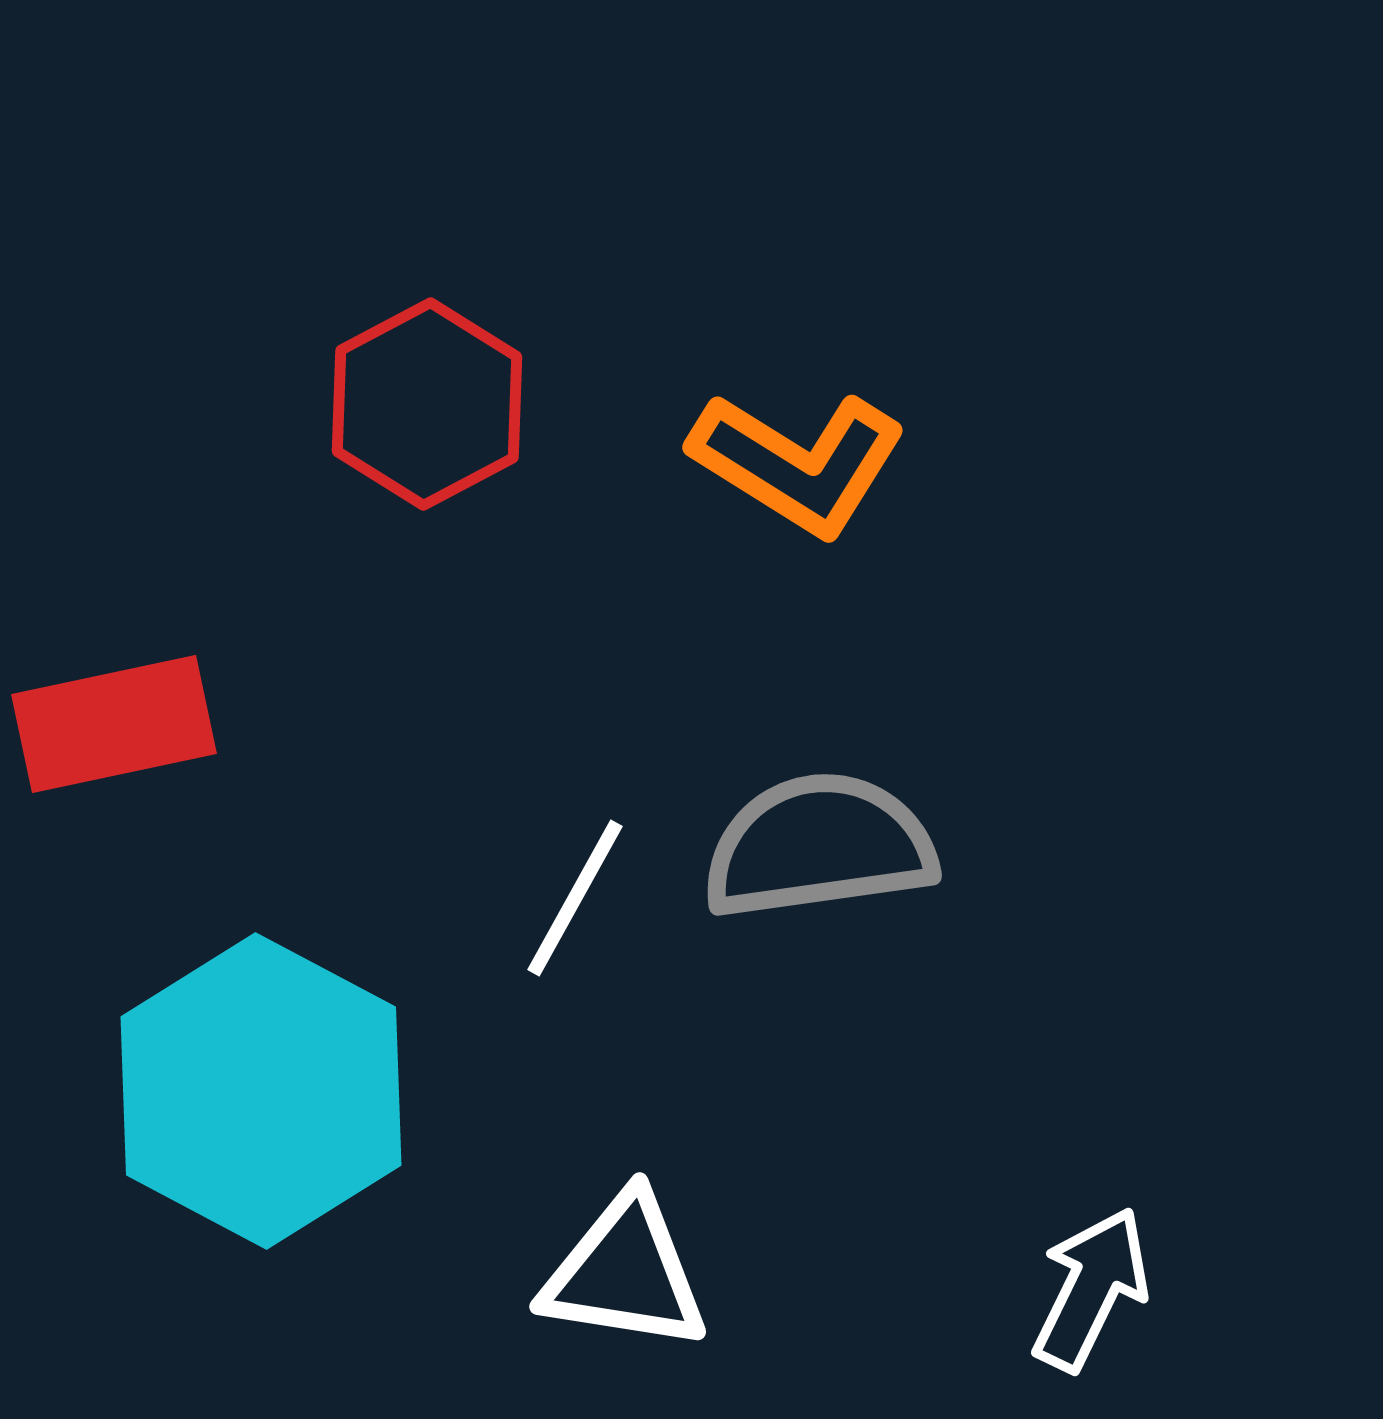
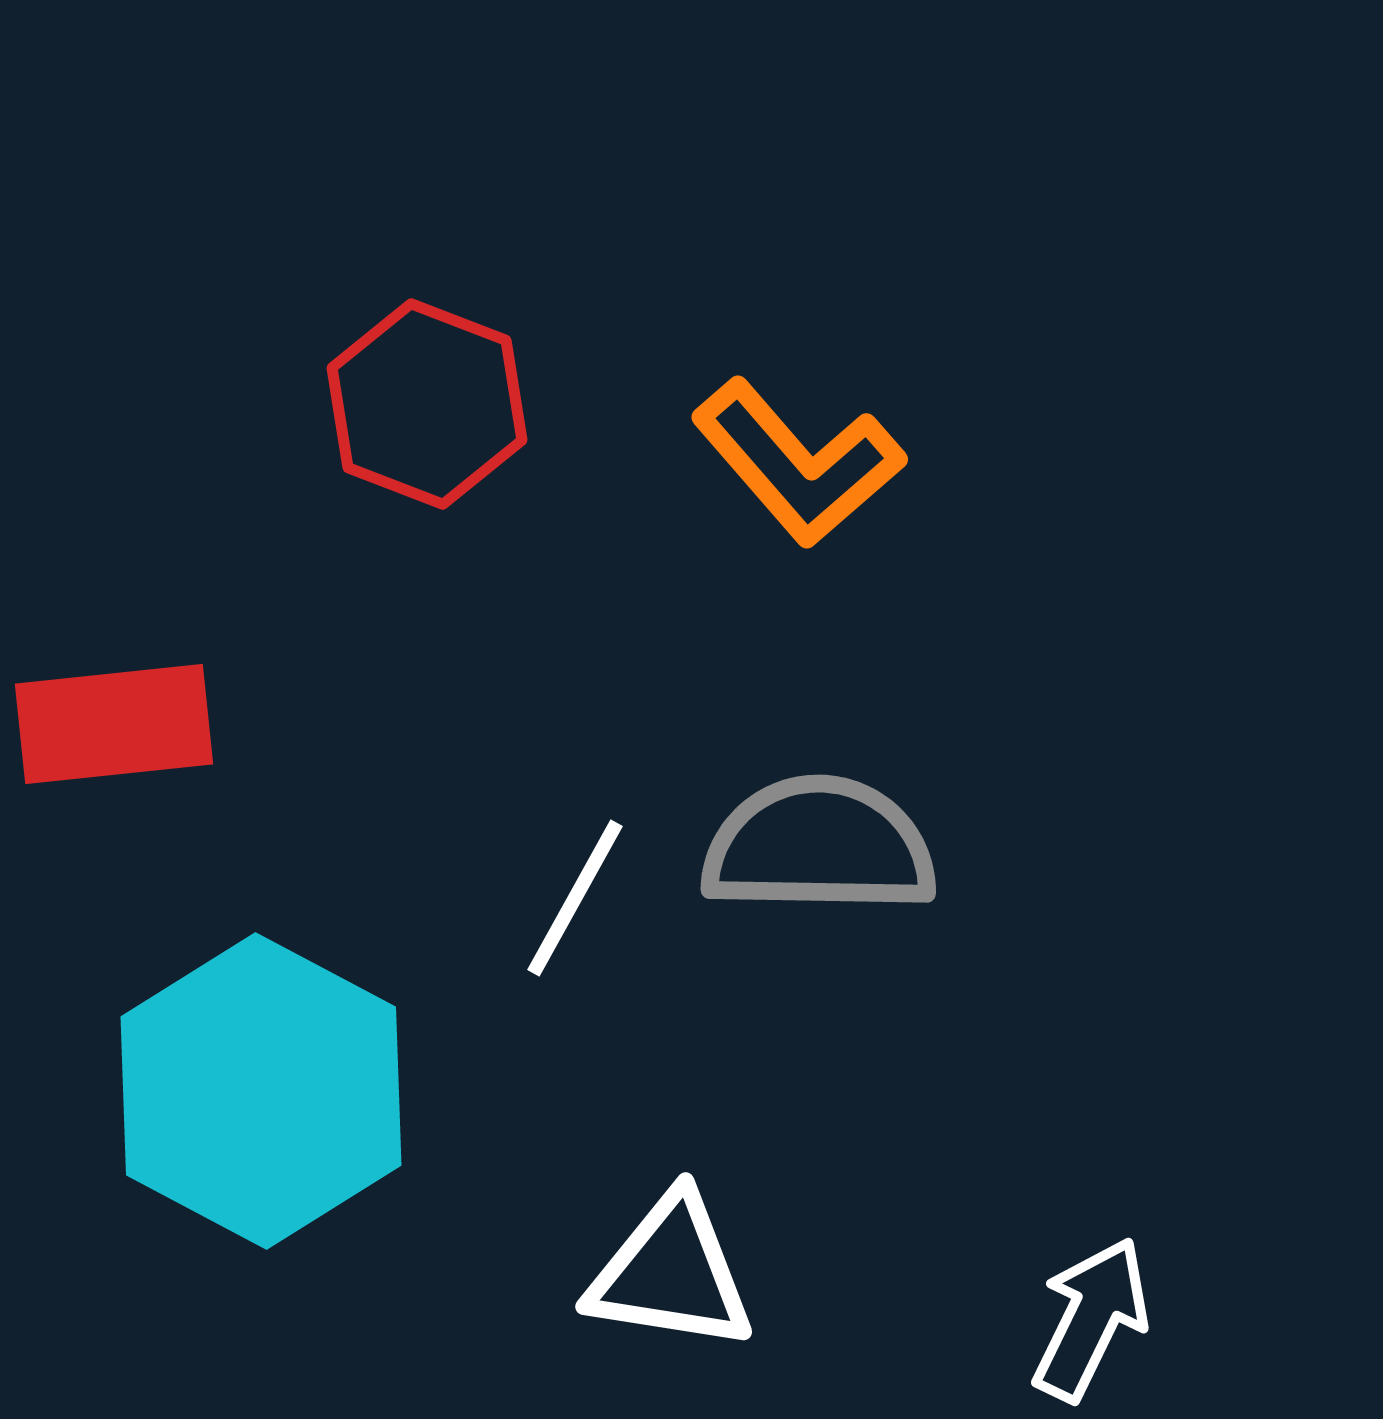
red hexagon: rotated 11 degrees counterclockwise
orange L-shape: rotated 17 degrees clockwise
red rectangle: rotated 6 degrees clockwise
gray semicircle: rotated 9 degrees clockwise
white triangle: moved 46 px right
white arrow: moved 30 px down
